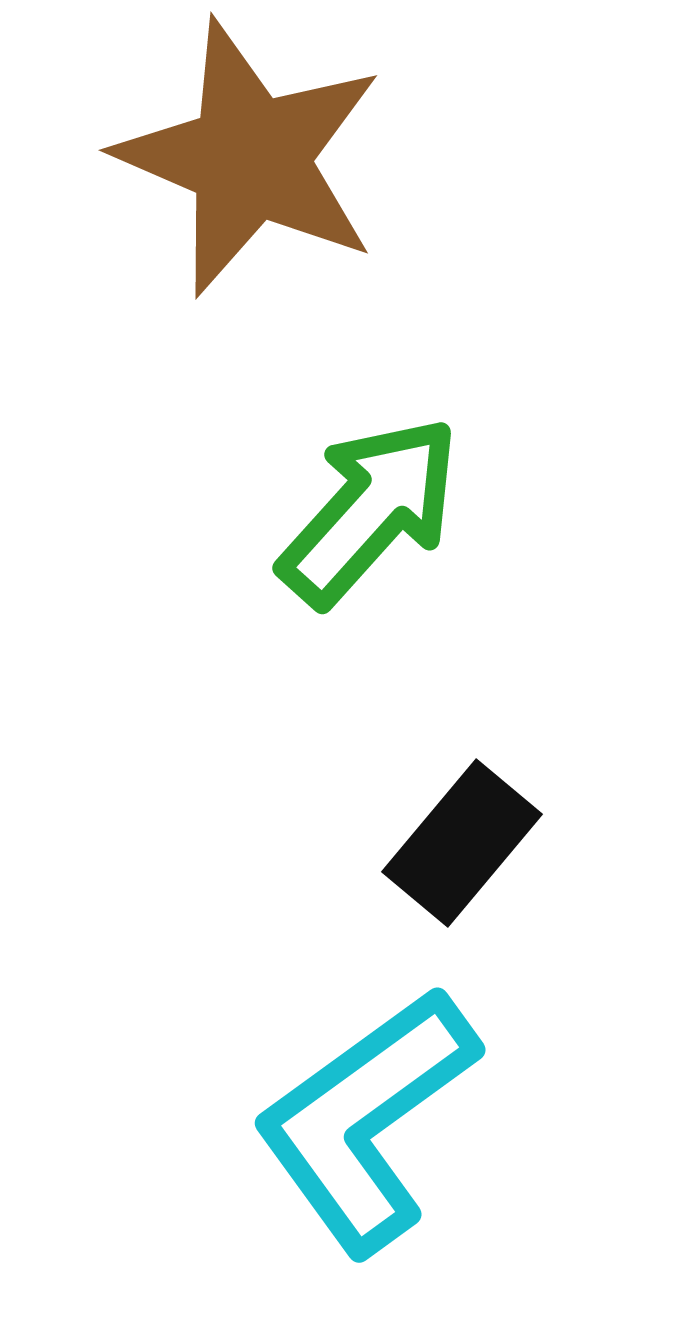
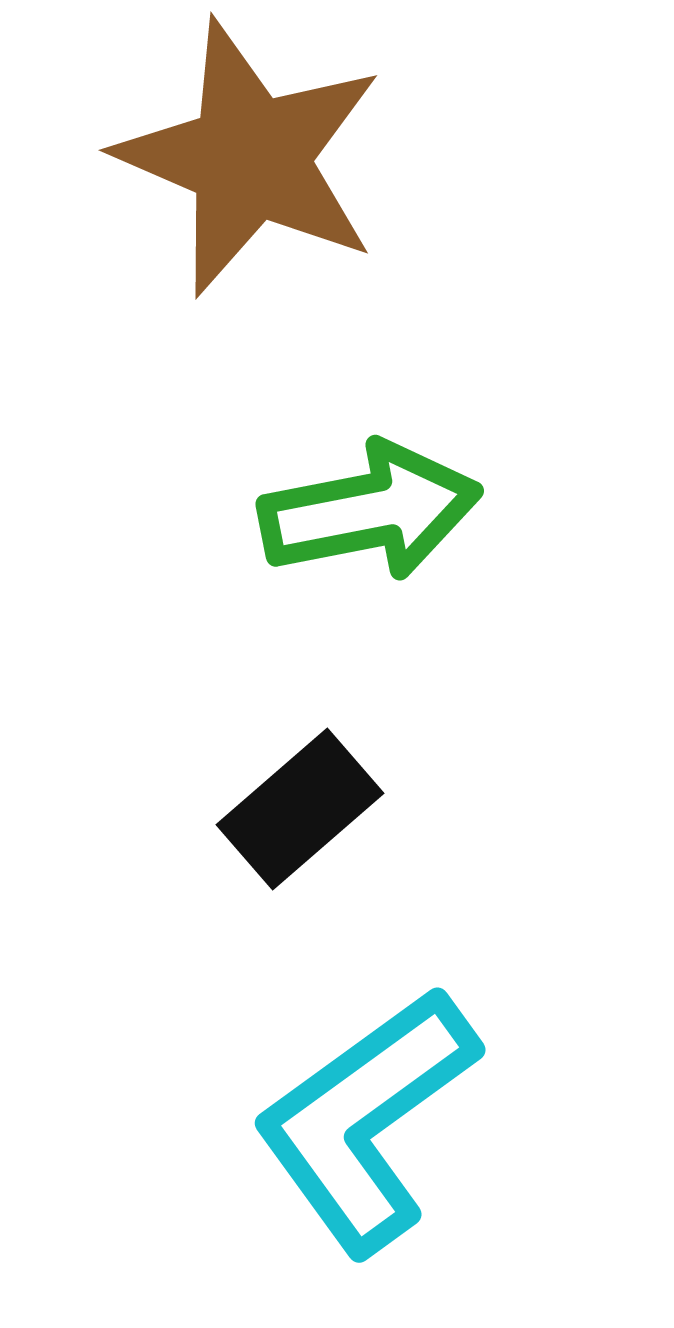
green arrow: rotated 37 degrees clockwise
black rectangle: moved 162 px left, 34 px up; rotated 9 degrees clockwise
